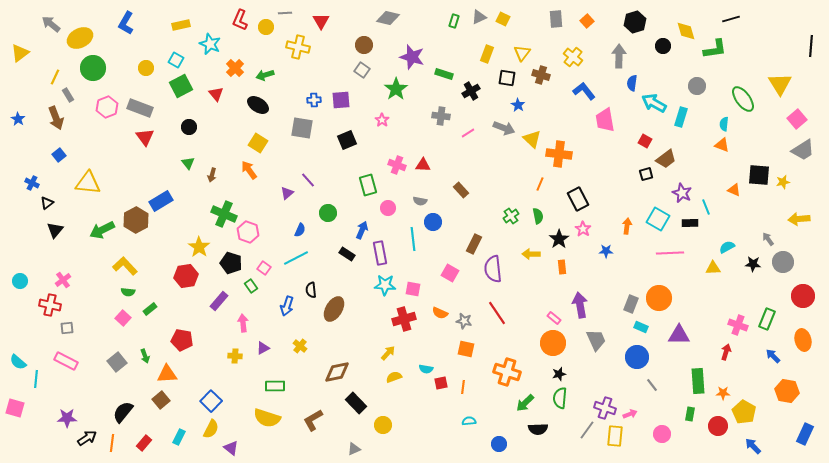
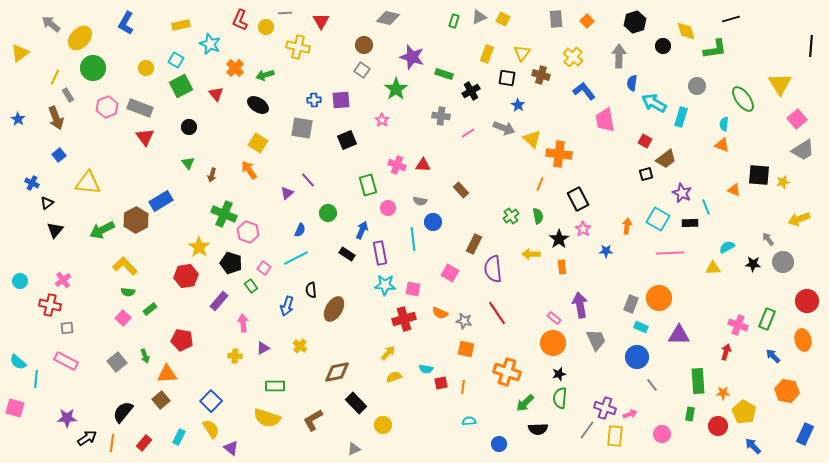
yellow ellipse at (80, 38): rotated 20 degrees counterclockwise
yellow arrow at (799, 219): rotated 15 degrees counterclockwise
red circle at (803, 296): moved 4 px right, 5 px down
yellow semicircle at (211, 429): rotated 60 degrees counterclockwise
